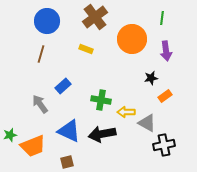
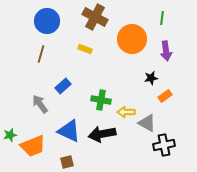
brown cross: rotated 25 degrees counterclockwise
yellow rectangle: moved 1 px left
